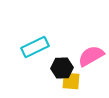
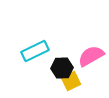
cyan rectangle: moved 4 px down
yellow square: rotated 30 degrees counterclockwise
